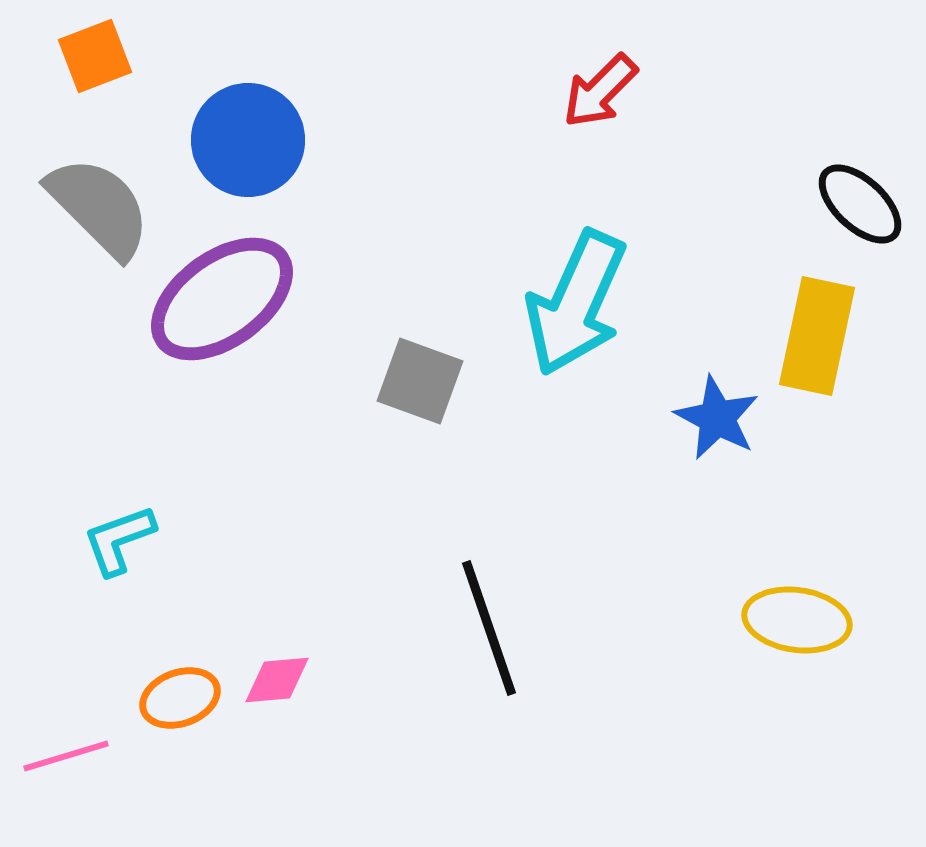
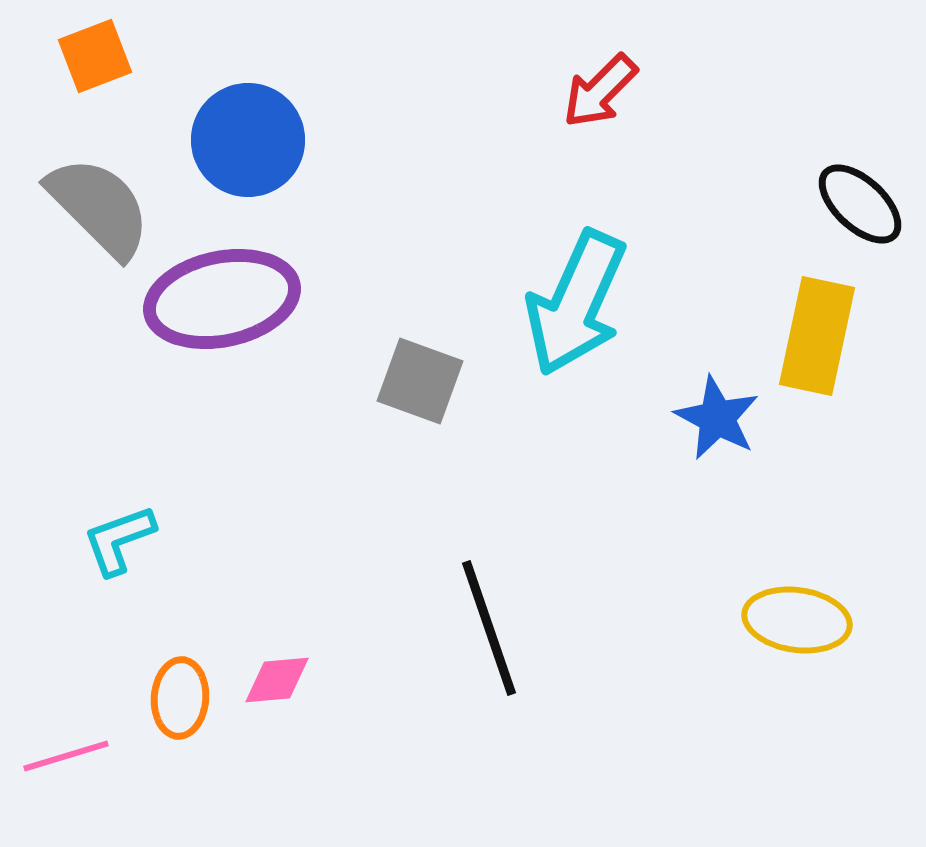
purple ellipse: rotated 24 degrees clockwise
orange ellipse: rotated 66 degrees counterclockwise
